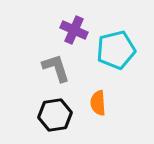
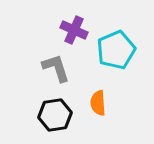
cyan pentagon: rotated 9 degrees counterclockwise
